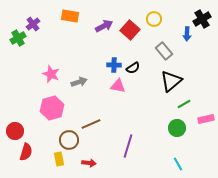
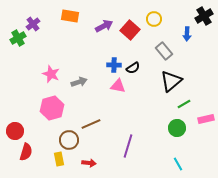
black cross: moved 2 px right, 3 px up
